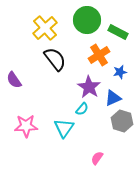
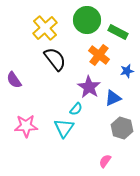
orange cross: rotated 20 degrees counterclockwise
blue star: moved 7 px right, 1 px up
cyan semicircle: moved 6 px left
gray hexagon: moved 7 px down
pink semicircle: moved 8 px right, 3 px down
